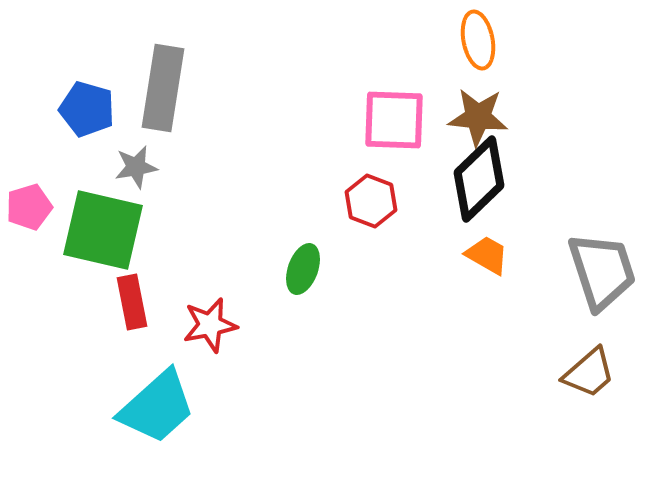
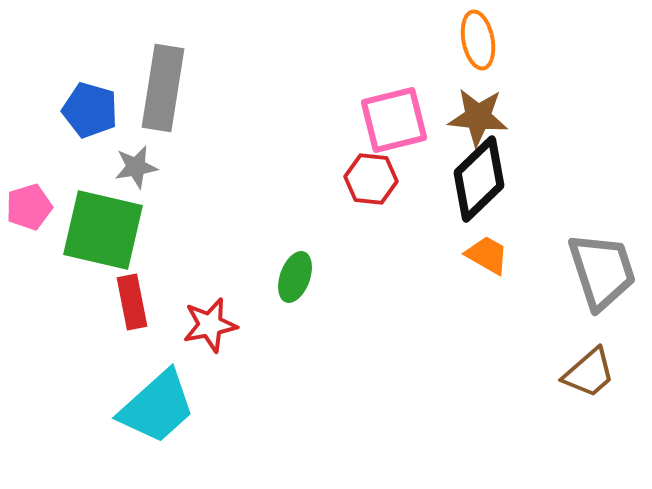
blue pentagon: moved 3 px right, 1 px down
pink square: rotated 16 degrees counterclockwise
red hexagon: moved 22 px up; rotated 15 degrees counterclockwise
green ellipse: moved 8 px left, 8 px down
